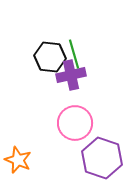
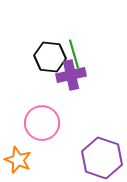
pink circle: moved 33 px left
